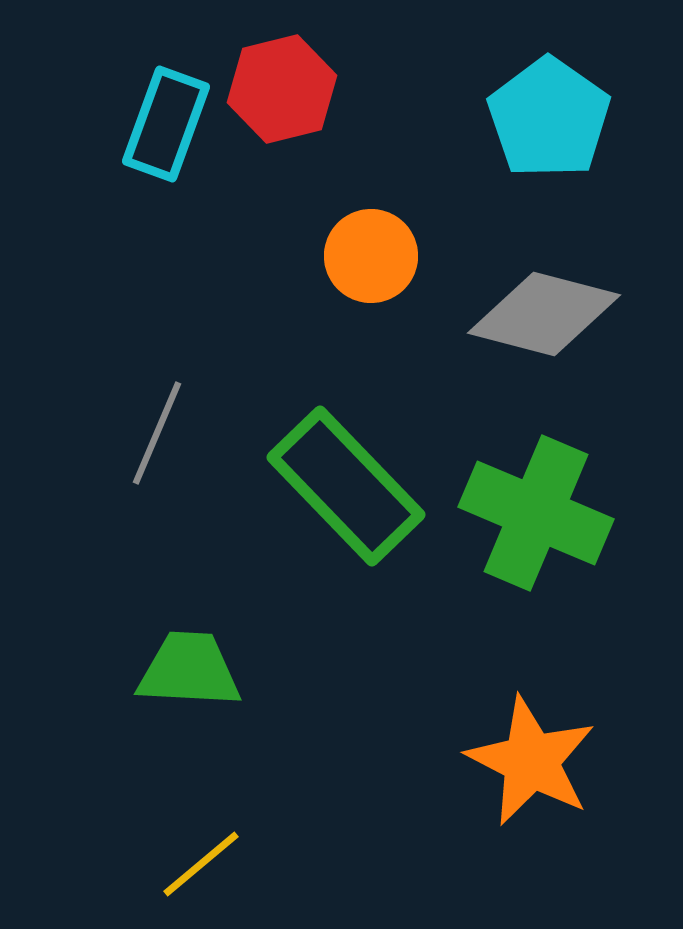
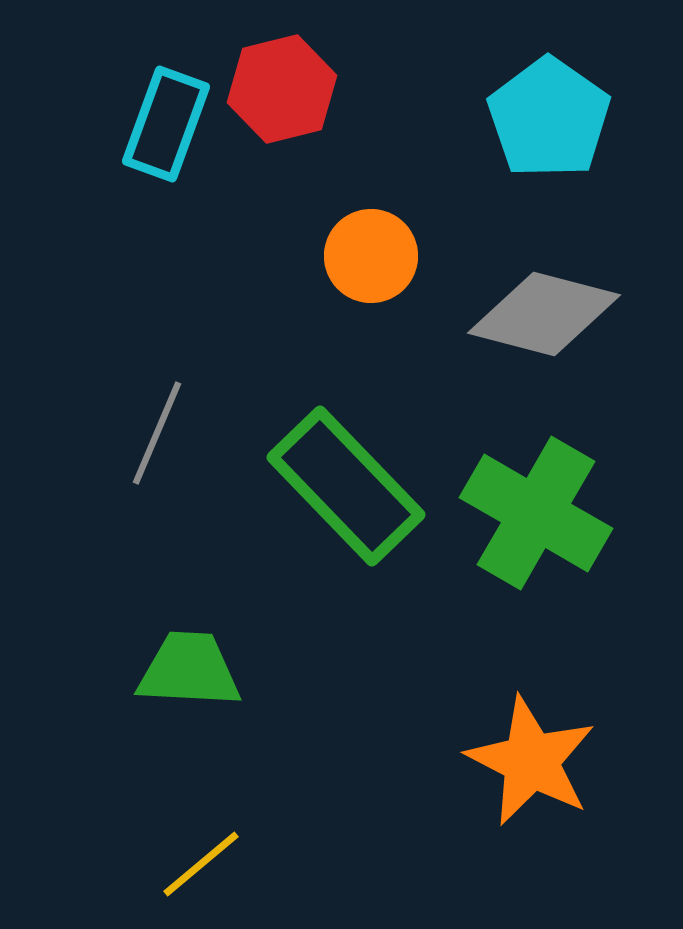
green cross: rotated 7 degrees clockwise
